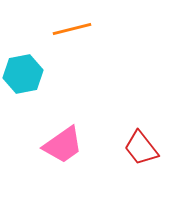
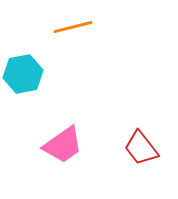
orange line: moved 1 px right, 2 px up
